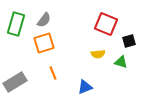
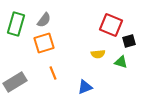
red square: moved 5 px right, 1 px down
